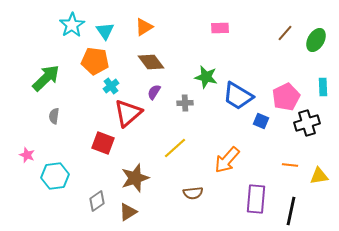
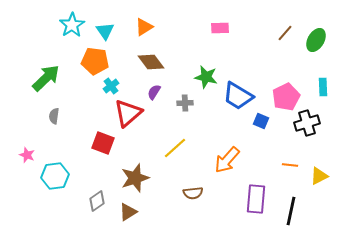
yellow triangle: rotated 18 degrees counterclockwise
